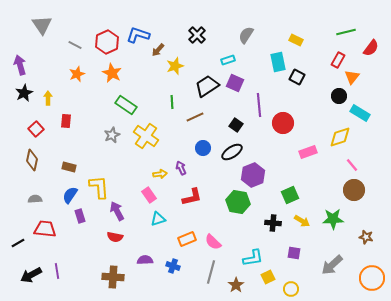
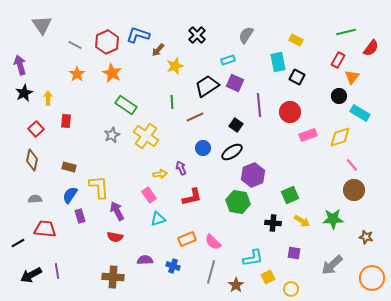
orange star at (77, 74): rotated 14 degrees counterclockwise
red circle at (283, 123): moved 7 px right, 11 px up
pink rectangle at (308, 152): moved 17 px up
